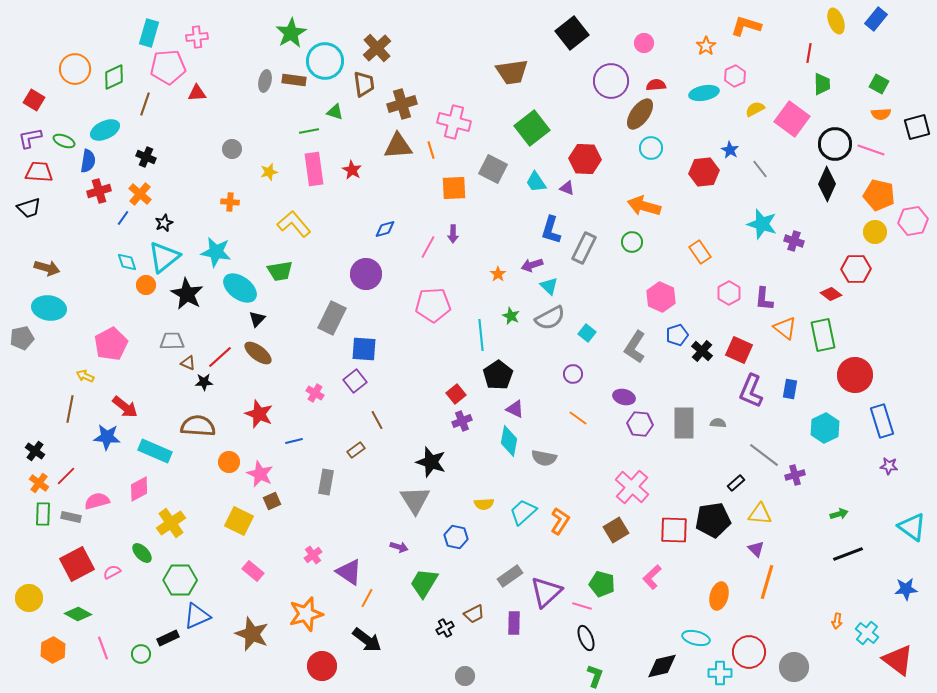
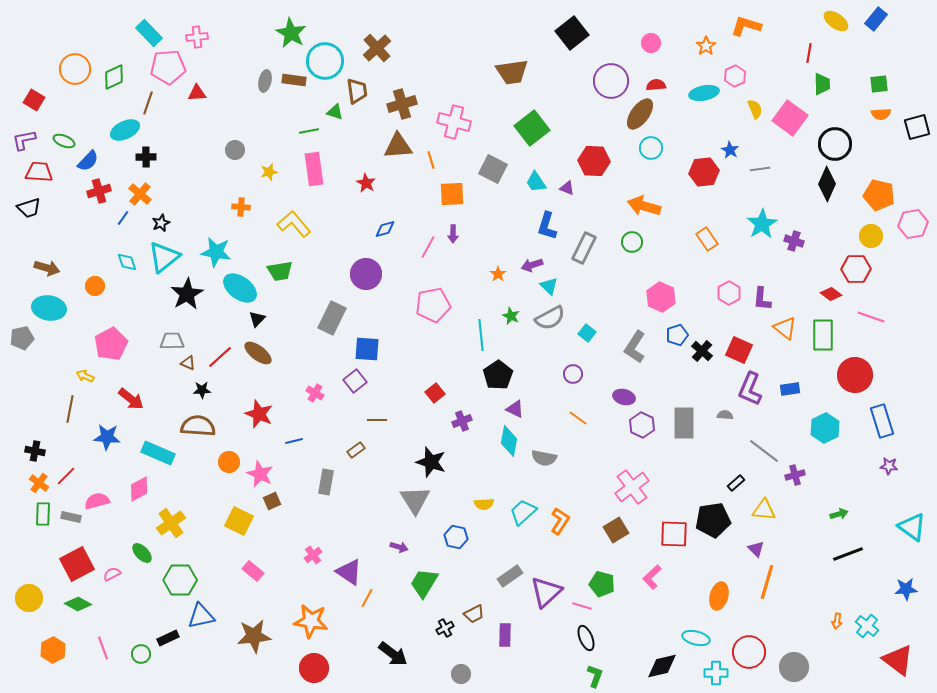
yellow ellipse at (836, 21): rotated 35 degrees counterclockwise
cyan rectangle at (149, 33): rotated 60 degrees counterclockwise
green star at (291, 33): rotated 12 degrees counterclockwise
pink circle at (644, 43): moved 7 px right
brown trapezoid at (364, 84): moved 7 px left, 7 px down
green square at (879, 84): rotated 36 degrees counterclockwise
brown line at (145, 104): moved 3 px right, 1 px up
yellow semicircle at (755, 109): rotated 96 degrees clockwise
pink square at (792, 119): moved 2 px left, 1 px up
cyan ellipse at (105, 130): moved 20 px right
purple L-shape at (30, 138): moved 6 px left, 2 px down
gray circle at (232, 149): moved 3 px right, 1 px down
orange line at (431, 150): moved 10 px down
pink line at (871, 150): moved 167 px down
black cross at (146, 157): rotated 24 degrees counterclockwise
red hexagon at (585, 159): moved 9 px right, 2 px down
blue semicircle at (88, 161): rotated 35 degrees clockwise
gray line at (760, 169): rotated 60 degrees counterclockwise
red star at (352, 170): moved 14 px right, 13 px down
orange square at (454, 188): moved 2 px left, 6 px down
orange cross at (230, 202): moved 11 px right, 5 px down
pink hexagon at (913, 221): moved 3 px down
black star at (164, 223): moved 3 px left
cyan star at (762, 224): rotated 24 degrees clockwise
blue L-shape at (551, 230): moved 4 px left, 4 px up
yellow circle at (875, 232): moved 4 px left, 4 px down
orange rectangle at (700, 252): moved 7 px right, 13 px up
orange circle at (146, 285): moved 51 px left, 1 px down
black star at (187, 294): rotated 12 degrees clockwise
purple L-shape at (764, 299): moved 2 px left
pink pentagon at (433, 305): rotated 8 degrees counterclockwise
green rectangle at (823, 335): rotated 12 degrees clockwise
blue square at (364, 349): moved 3 px right
black star at (204, 382): moved 2 px left, 8 px down
blue rectangle at (790, 389): rotated 72 degrees clockwise
purple L-shape at (751, 391): moved 1 px left, 2 px up
red square at (456, 394): moved 21 px left, 1 px up
red arrow at (125, 407): moved 6 px right, 8 px up
brown line at (377, 420): rotated 60 degrees counterclockwise
gray semicircle at (718, 423): moved 7 px right, 8 px up
purple hexagon at (640, 424): moved 2 px right, 1 px down; rotated 20 degrees clockwise
black cross at (35, 451): rotated 24 degrees counterclockwise
cyan rectangle at (155, 451): moved 3 px right, 2 px down
gray line at (764, 455): moved 4 px up
pink cross at (632, 487): rotated 12 degrees clockwise
yellow triangle at (760, 514): moved 4 px right, 4 px up
red square at (674, 530): moved 4 px down
pink semicircle at (112, 572): moved 2 px down
green diamond at (78, 614): moved 10 px up
orange star at (306, 614): moved 5 px right, 7 px down; rotated 24 degrees clockwise
blue triangle at (197, 616): moved 4 px right; rotated 12 degrees clockwise
purple rectangle at (514, 623): moved 9 px left, 12 px down
cyan cross at (867, 633): moved 7 px up
brown star at (252, 634): moved 2 px right, 2 px down; rotated 28 degrees counterclockwise
black arrow at (367, 640): moved 26 px right, 14 px down
red circle at (322, 666): moved 8 px left, 2 px down
cyan cross at (720, 673): moved 4 px left
gray circle at (465, 676): moved 4 px left, 2 px up
